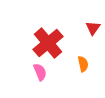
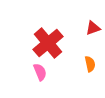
red triangle: rotated 35 degrees clockwise
orange semicircle: moved 7 px right
